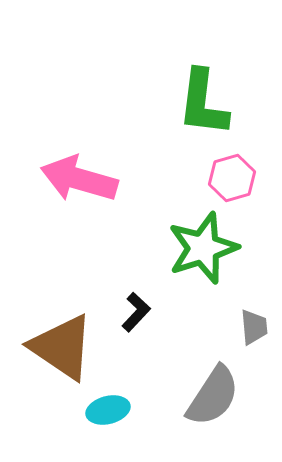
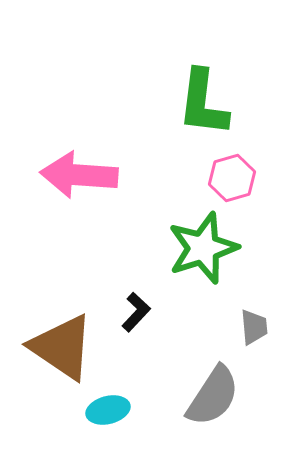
pink arrow: moved 4 px up; rotated 12 degrees counterclockwise
